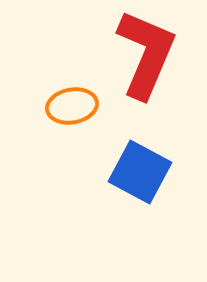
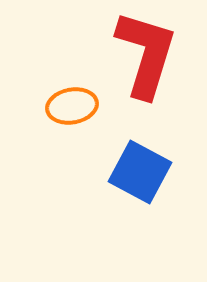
red L-shape: rotated 6 degrees counterclockwise
